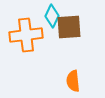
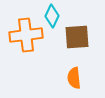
brown square: moved 8 px right, 10 px down
orange semicircle: moved 1 px right, 3 px up
